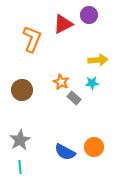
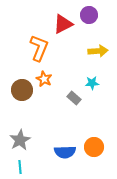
orange L-shape: moved 7 px right, 9 px down
yellow arrow: moved 9 px up
orange star: moved 17 px left, 3 px up
blue semicircle: rotated 30 degrees counterclockwise
